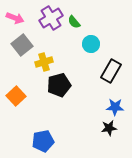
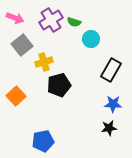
purple cross: moved 2 px down
green semicircle: rotated 32 degrees counterclockwise
cyan circle: moved 5 px up
black rectangle: moved 1 px up
blue star: moved 2 px left, 3 px up
